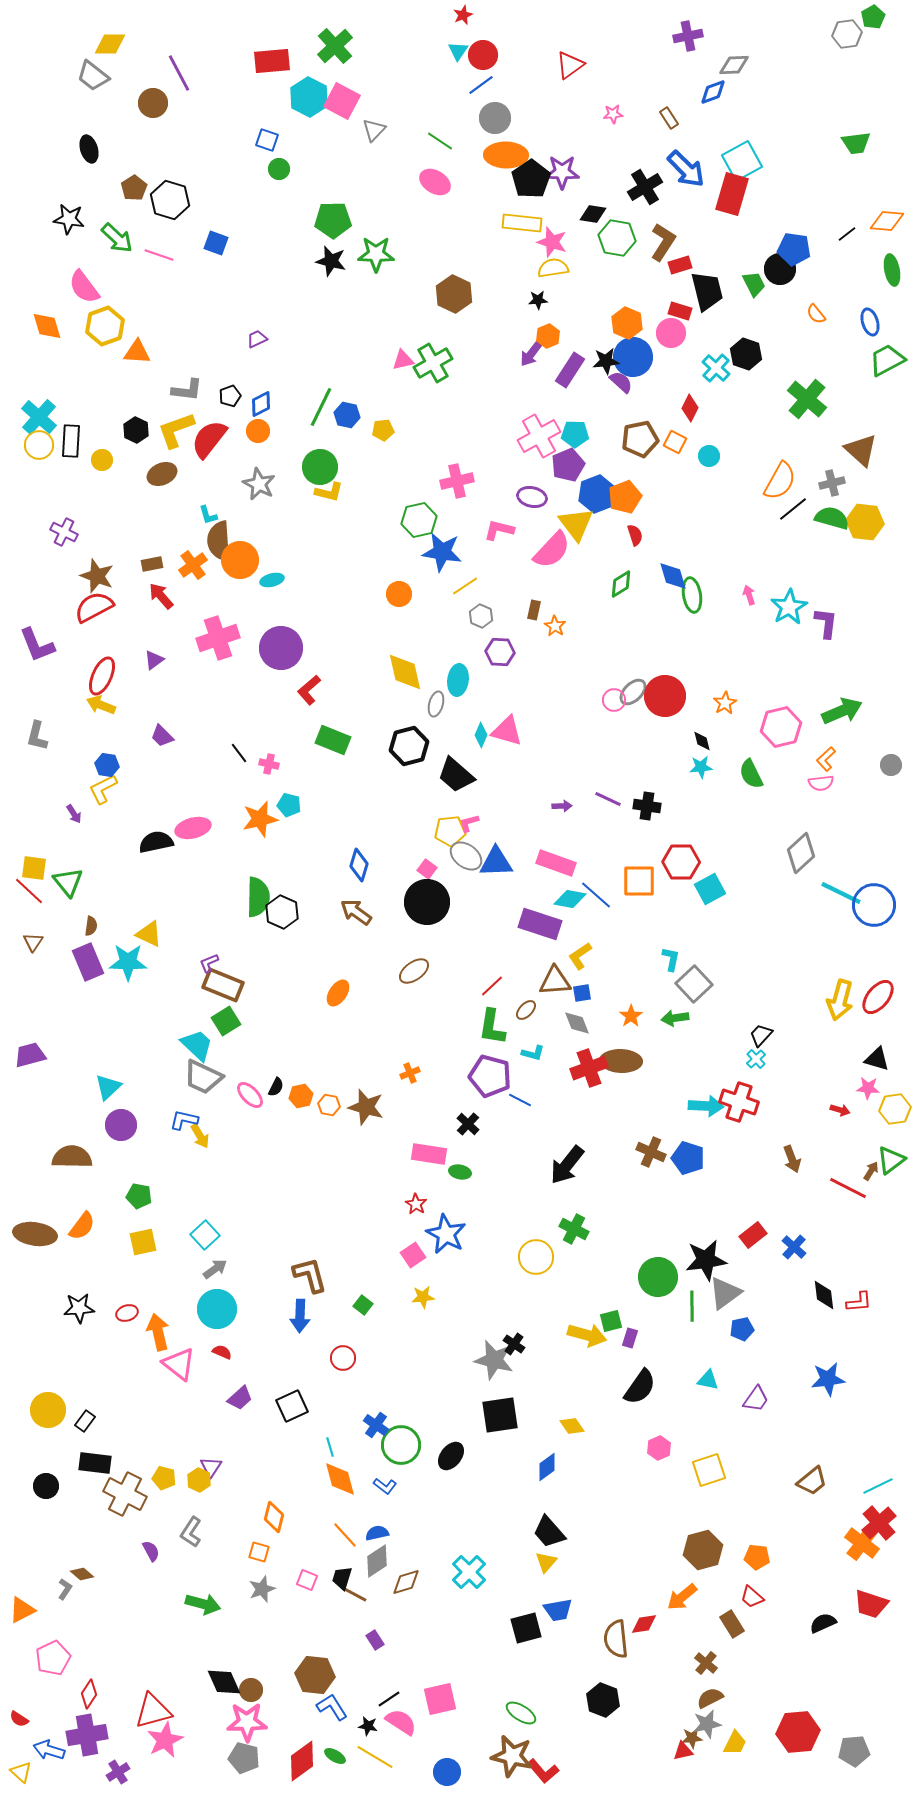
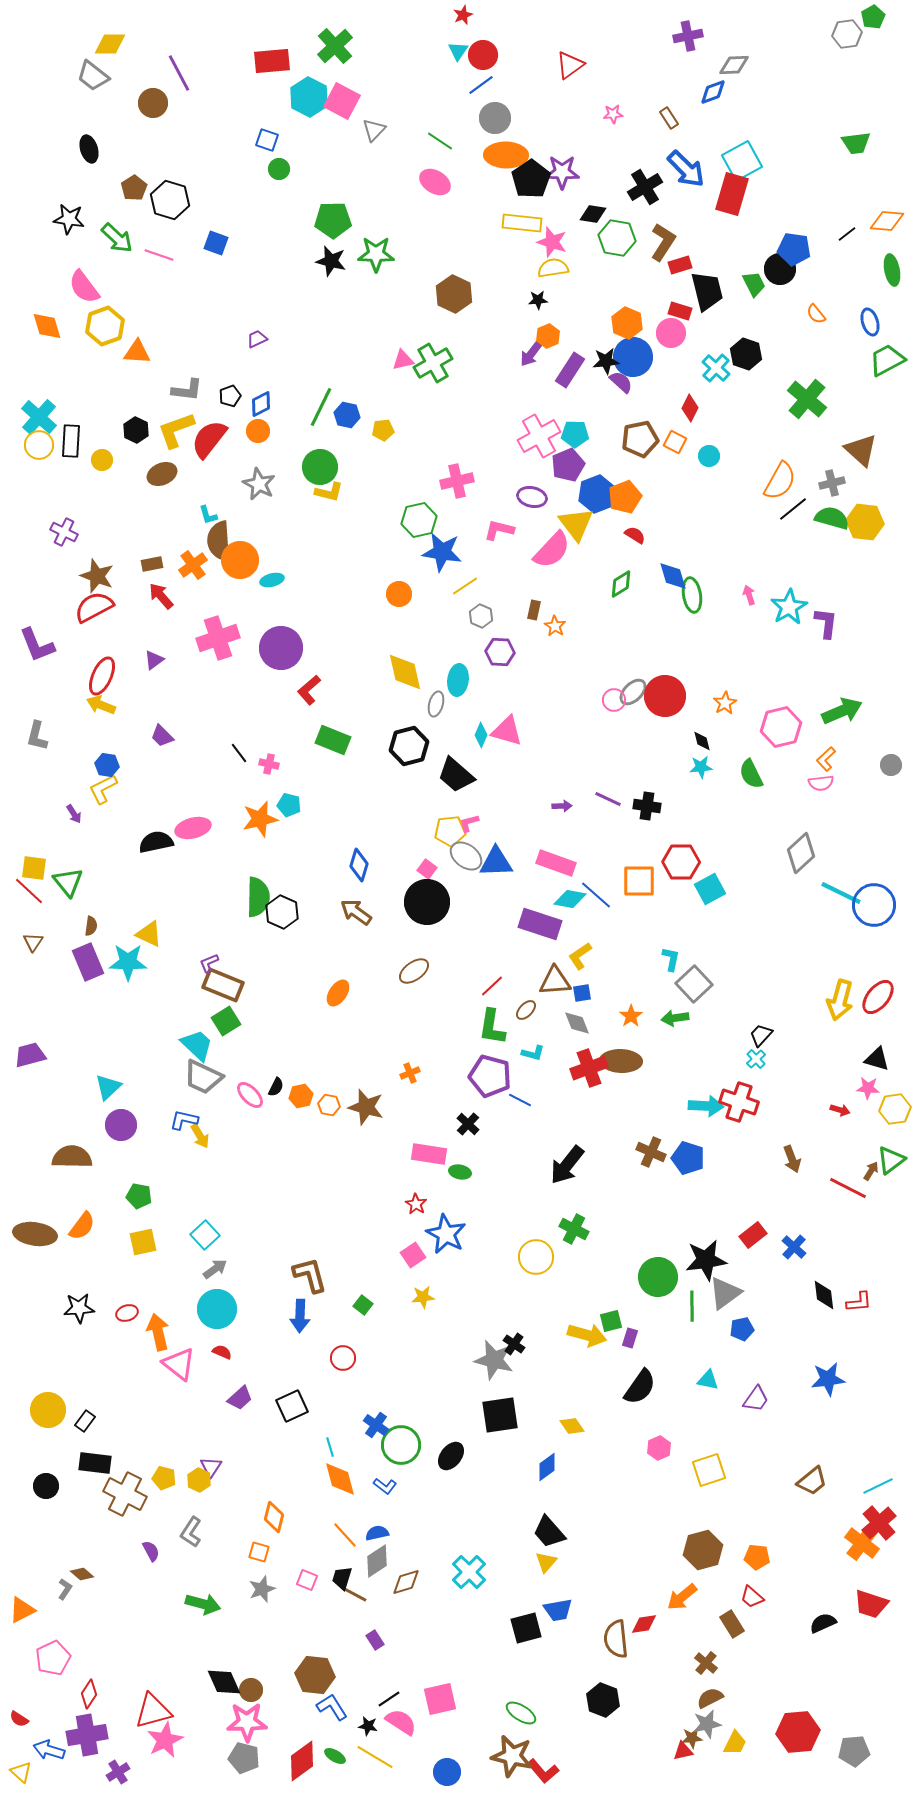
red semicircle at (635, 535): rotated 40 degrees counterclockwise
